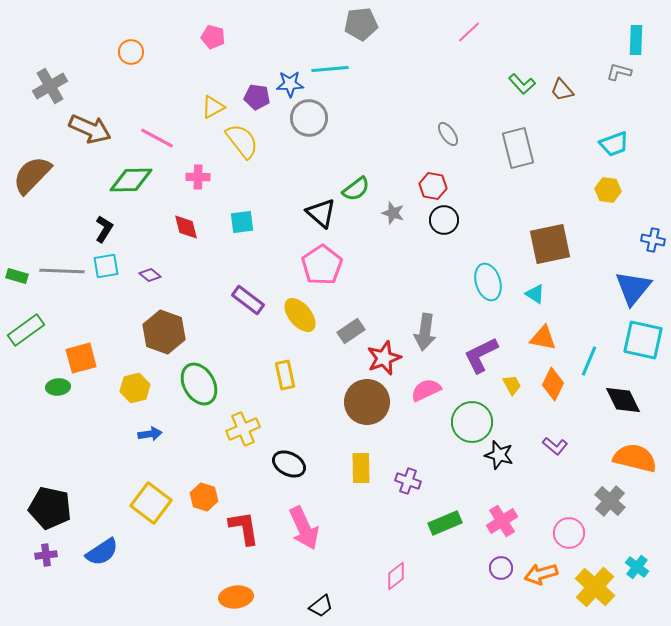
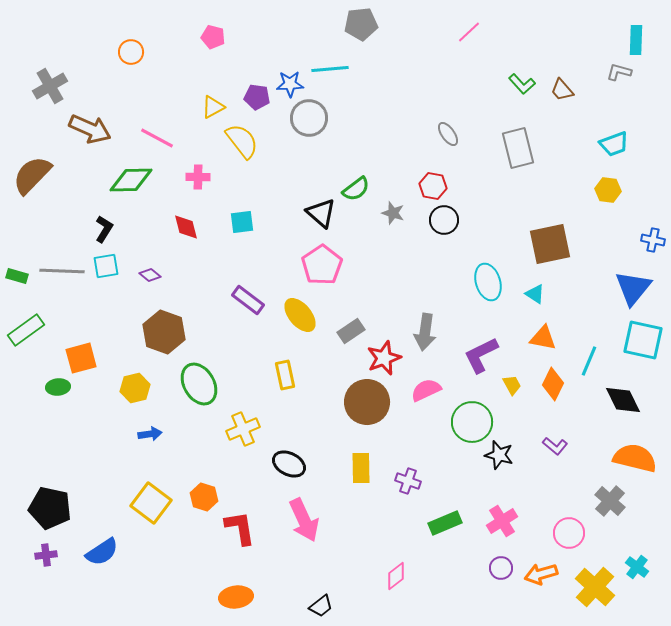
red L-shape at (244, 528): moved 4 px left
pink arrow at (304, 528): moved 8 px up
